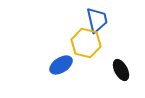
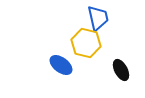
blue trapezoid: moved 1 px right, 2 px up
blue ellipse: rotated 70 degrees clockwise
